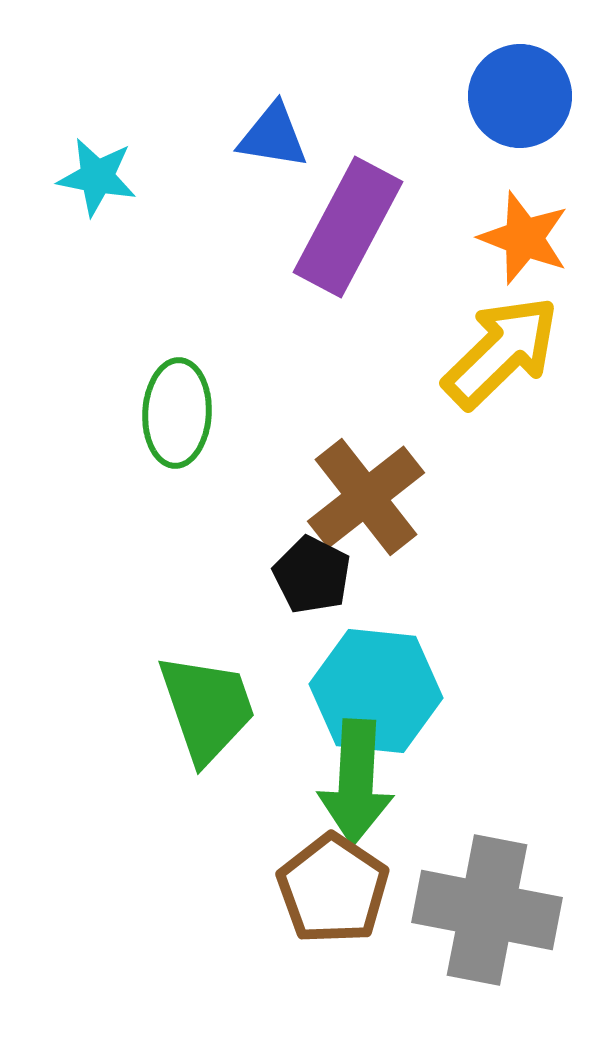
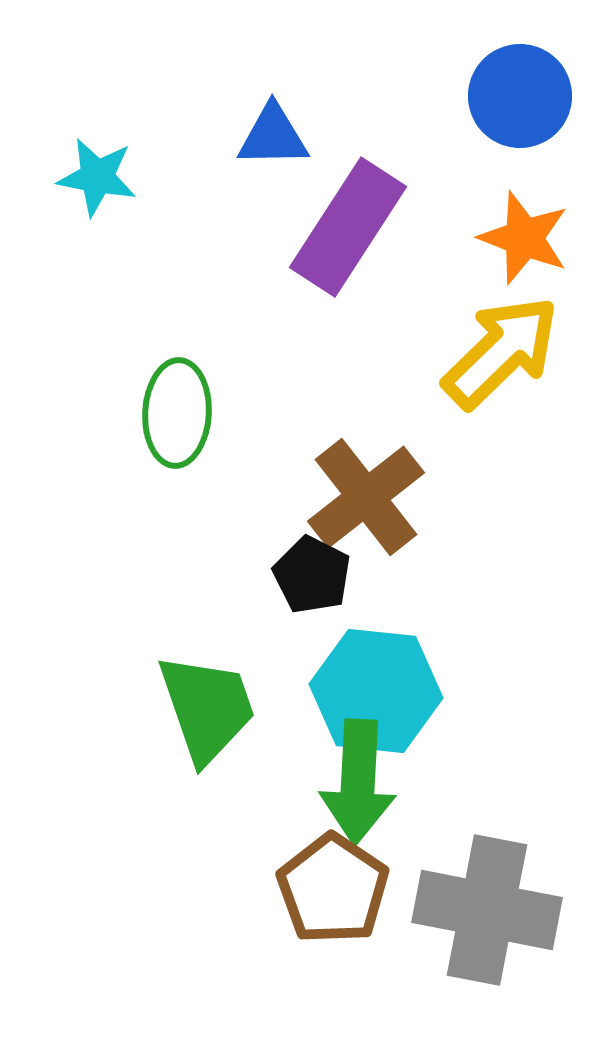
blue triangle: rotated 10 degrees counterclockwise
purple rectangle: rotated 5 degrees clockwise
green arrow: moved 2 px right
